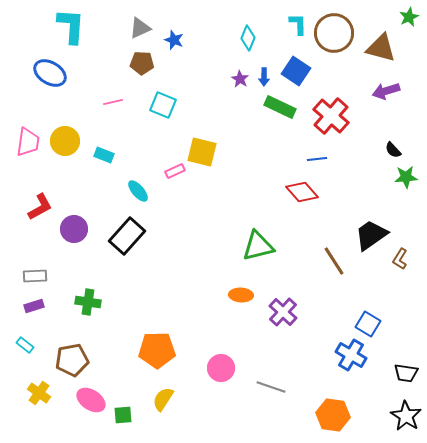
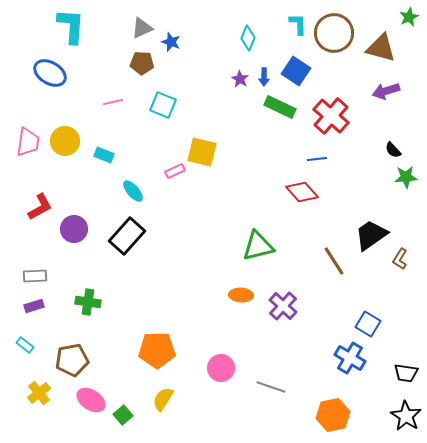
gray triangle at (140, 28): moved 2 px right
blue star at (174, 40): moved 3 px left, 2 px down
cyan ellipse at (138, 191): moved 5 px left
purple cross at (283, 312): moved 6 px up
blue cross at (351, 355): moved 1 px left, 3 px down
yellow cross at (39, 393): rotated 15 degrees clockwise
green square at (123, 415): rotated 36 degrees counterclockwise
orange hexagon at (333, 415): rotated 20 degrees counterclockwise
